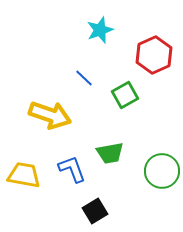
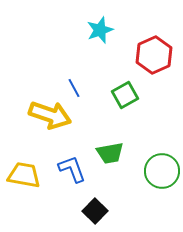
blue line: moved 10 px left, 10 px down; rotated 18 degrees clockwise
black square: rotated 15 degrees counterclockwise
